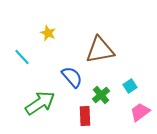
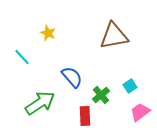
brown triangle: moved 14 px right, 14 px up
